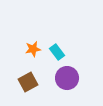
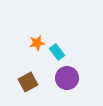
orange star: moved 4 px right, 6 px up
